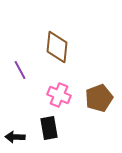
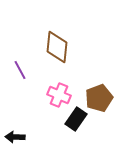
black rectangle: moved 27 px right, 9 px up; rotated 45 degrees clockwise
